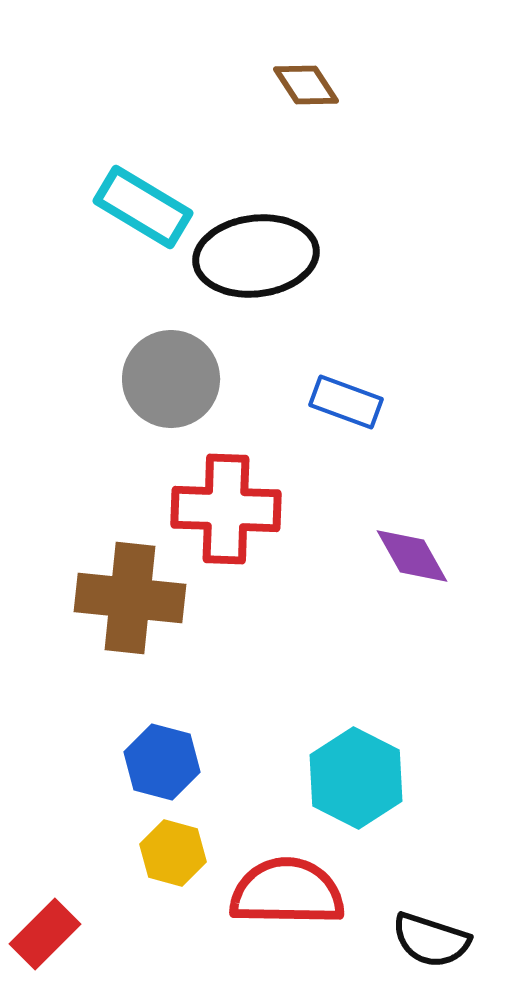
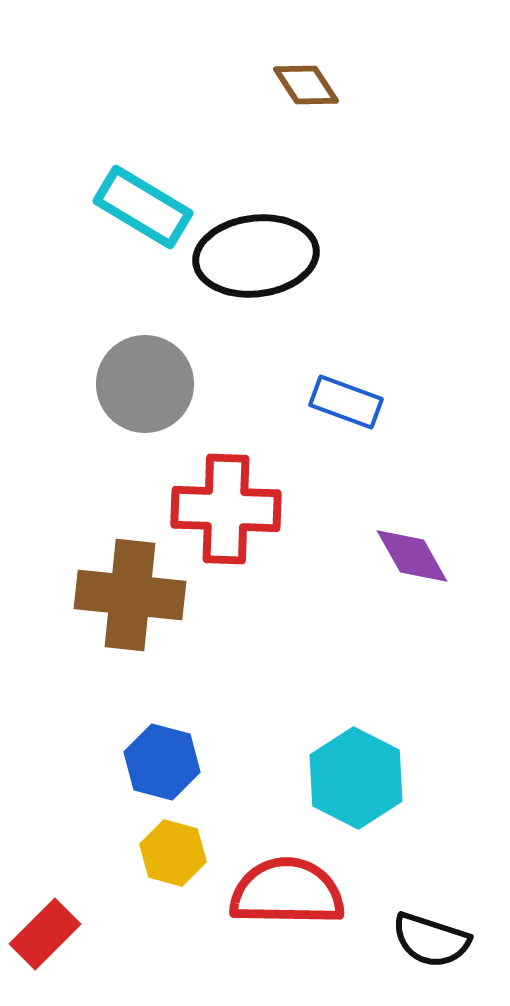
gray circle: moved 26 px left, 5 px down
brown cross: moved 3 px up
